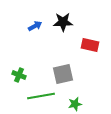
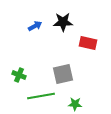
red rectangle: moved 2 px left, 2 px up
green star: rotated 16 degrees clockwise
